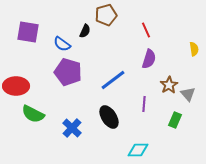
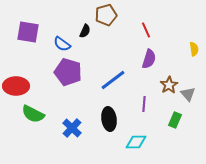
black ellipse: moved 2 px down; rotated 25 degrees clockwise
cyan diamond: moved 2 px left, 8 px up
